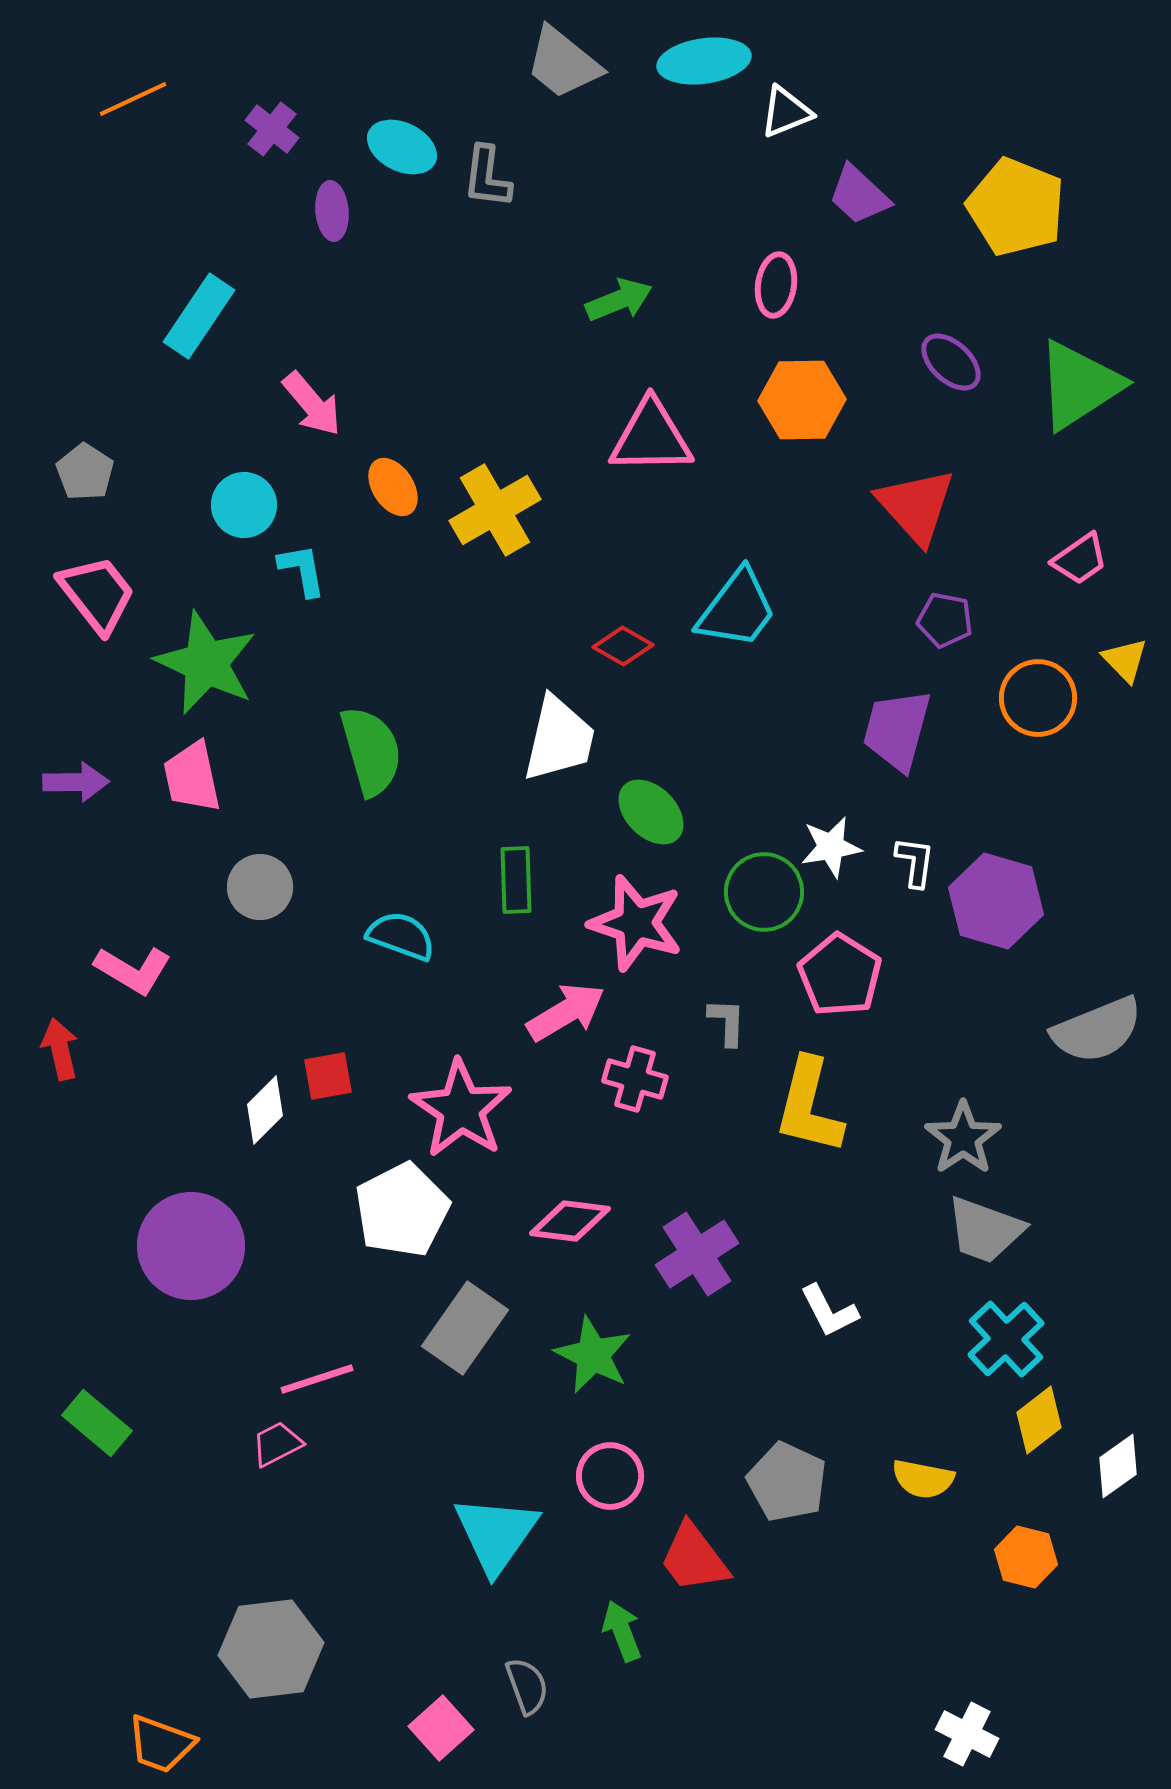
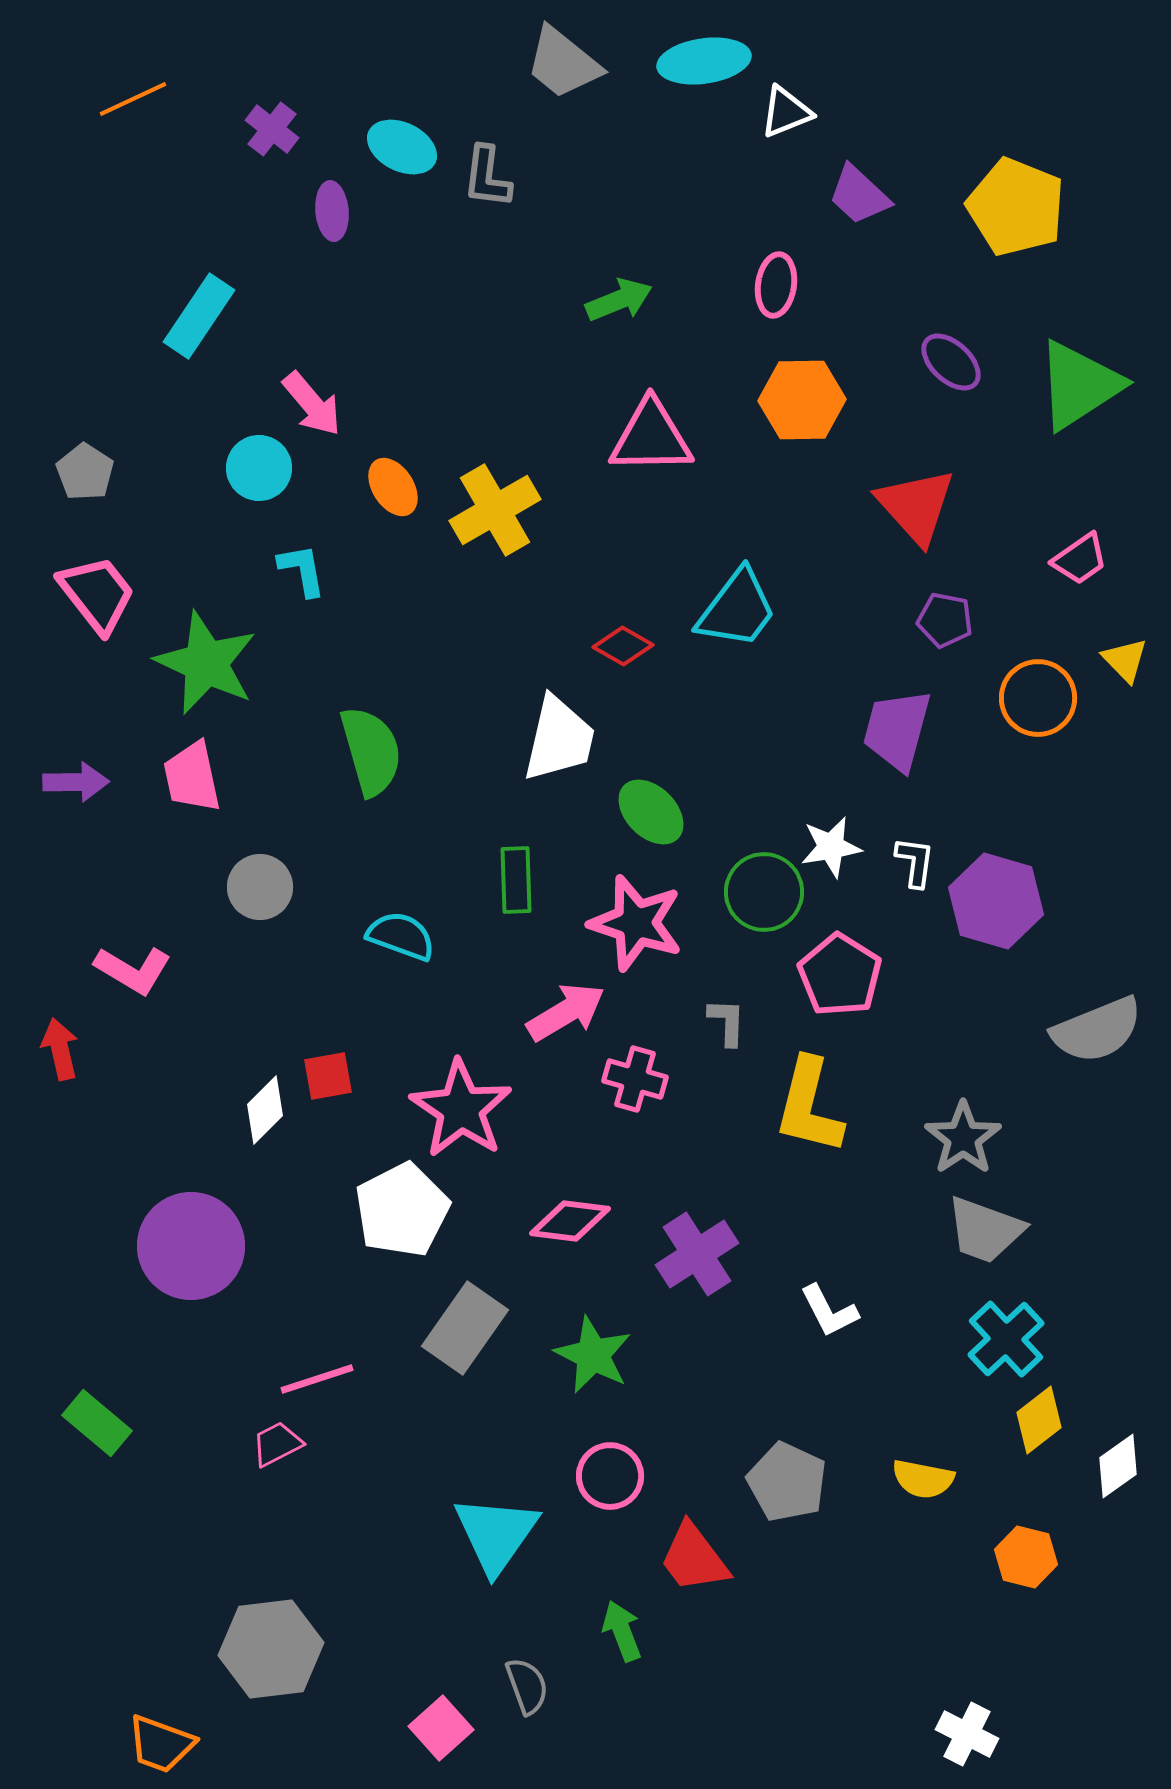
cyan circle at (244, 505): moved 15 px right, 37 px up
